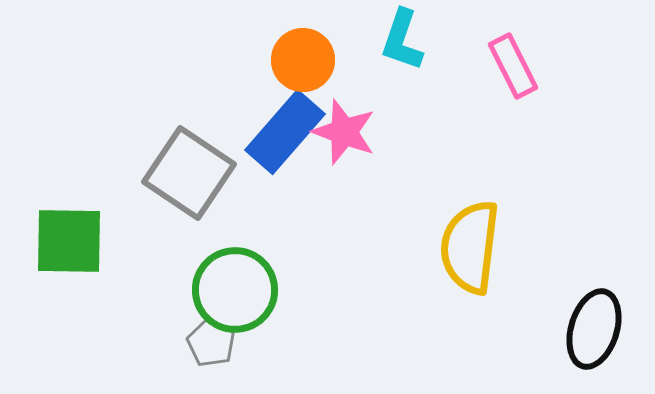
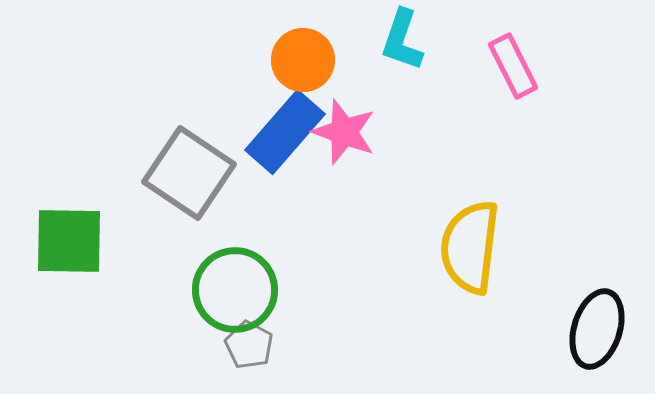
black ellipse: moved 3 px right
gray pentagon: moved 38 px right, 2 px down
